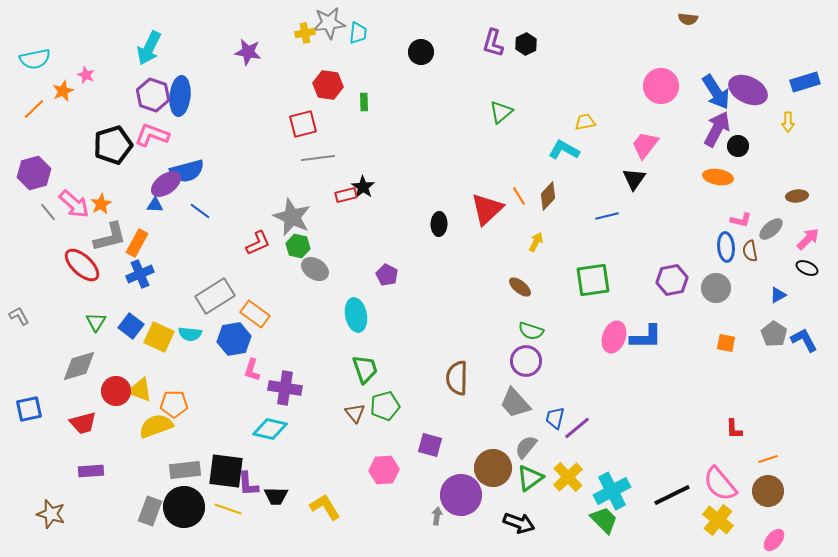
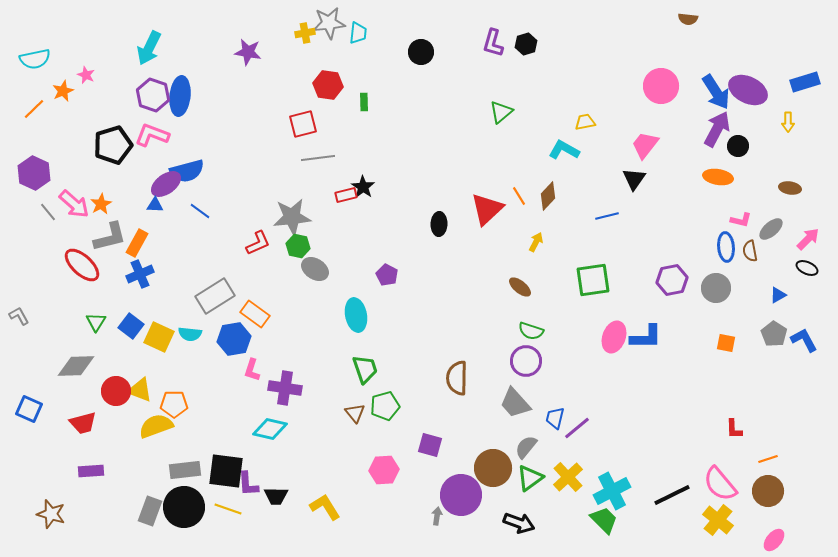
black hexagon at (526, 44): rotated 10 degrees clockwise
purple hexagon at (34, 173): rotated 20 degrees counterclockwise
brown ellipse at (797, 196): moved 7 px left, 8 px up; rotated 15 degrees clockwise
gray star at (292, 217): rotated 30 degrees counterclockwise
gray diamond at (79, 366): moved 3 px left; rotated 15 degrees clockwise
blue square at (29, 409): rotated 36 degrees clockwise
